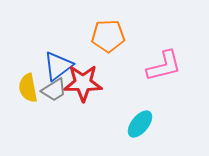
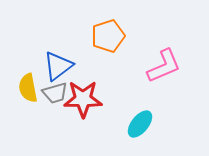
orange pentagon: rotated 16 degrees counterclockwise
pink L-shape: rotated 9 degrees counterclockwise
red star: moved 16 px down
gray trapezoid: moved 1 px right, 3 px down; rotated 16 degrees clockwise
